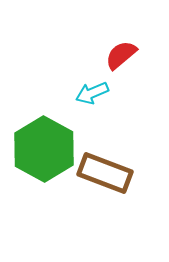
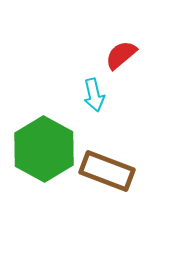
cyan arrow: moved 2 px right, 2 px down; rotated 80 degrees counterclockwise
brown rectangle: moved 2 px right, 2 px up
